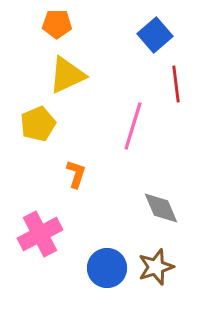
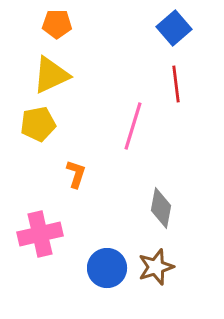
blue square: moved 19 px right, 7 px up
yellow triangle: moved 16 px left
yellow pentagon: rotated 12 degrees clockwise
gray diamond: rotated 33 degrees clockwise
pink cross: rotated 15 degrees clockwise
